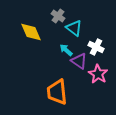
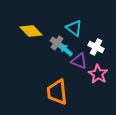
gray cross: moved 1 px left, 27 px down
yellow diamond: moved 1 px up; rotated 20 degrees counterclockwise
purple triangle: rotated 12 degrees counterclockwise
